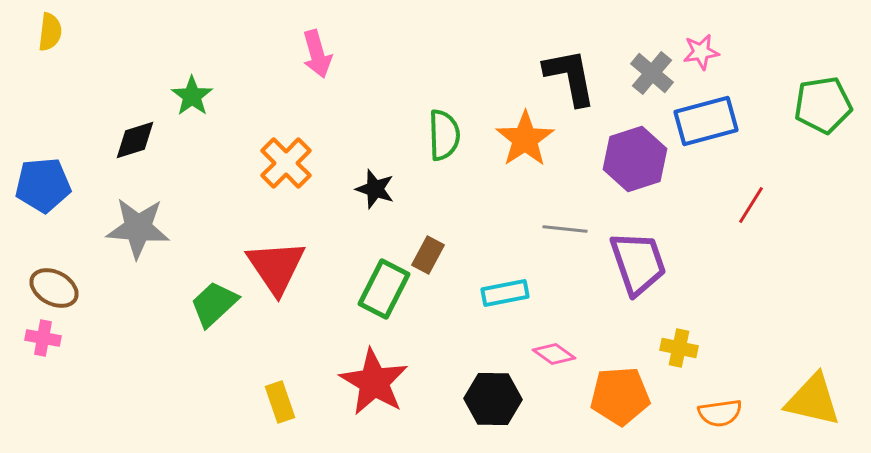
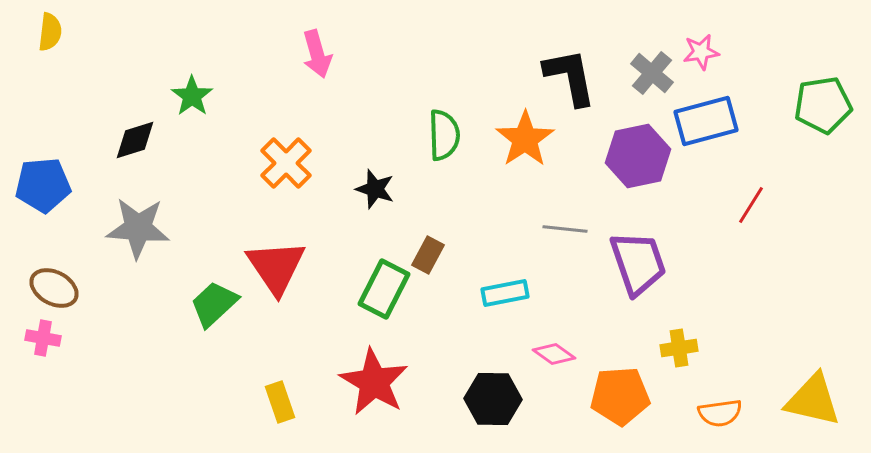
purple hexagon: moved 3 px right, 3 px up; rotated 6 degrees clockwise
yellow cross: rotated 21 degrees counterclockwise
